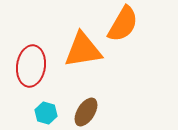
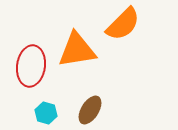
orange semicircle: rotated 15 degrees clockwise
orange triangle: moved 6 px left
brown ellipse: moved 4 px right, 2 px up
